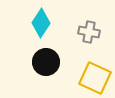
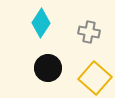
black circle: moved 2 px right, 6 px down
yellow square: rotated 16 degrees clockwise
